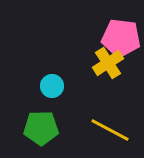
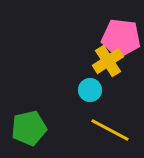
yellow cross: moved 2 px up
cyan circle: moved 38 px right, 4 px down
green pentagon: moved 12 px left; rotated 12 degrees counterclockwise
